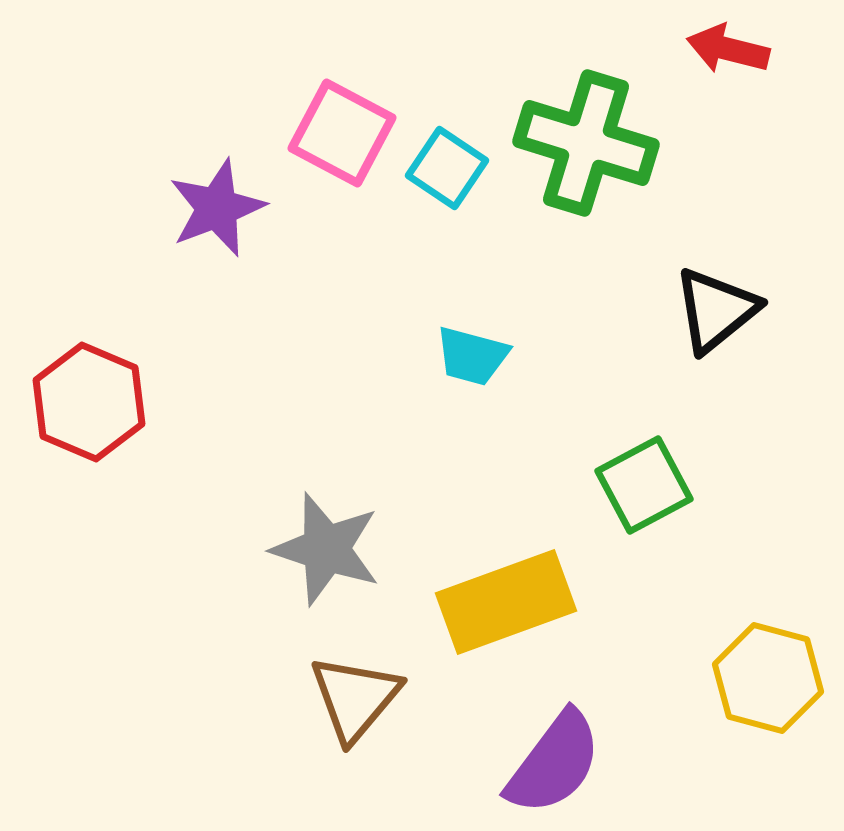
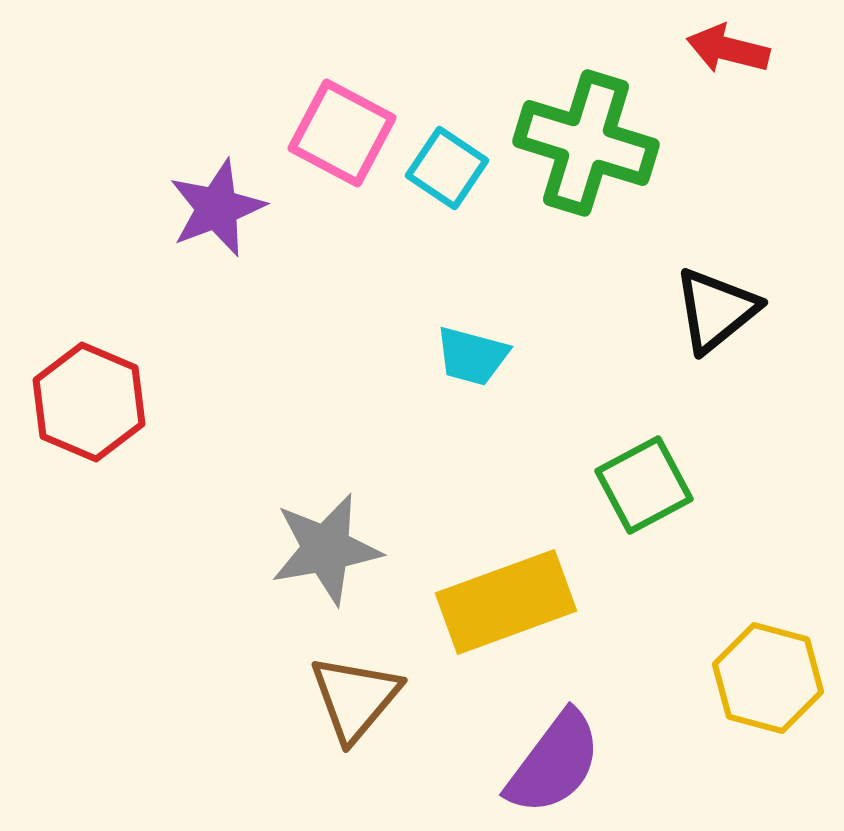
gray star: rotated 28 degrees counterclockwise
